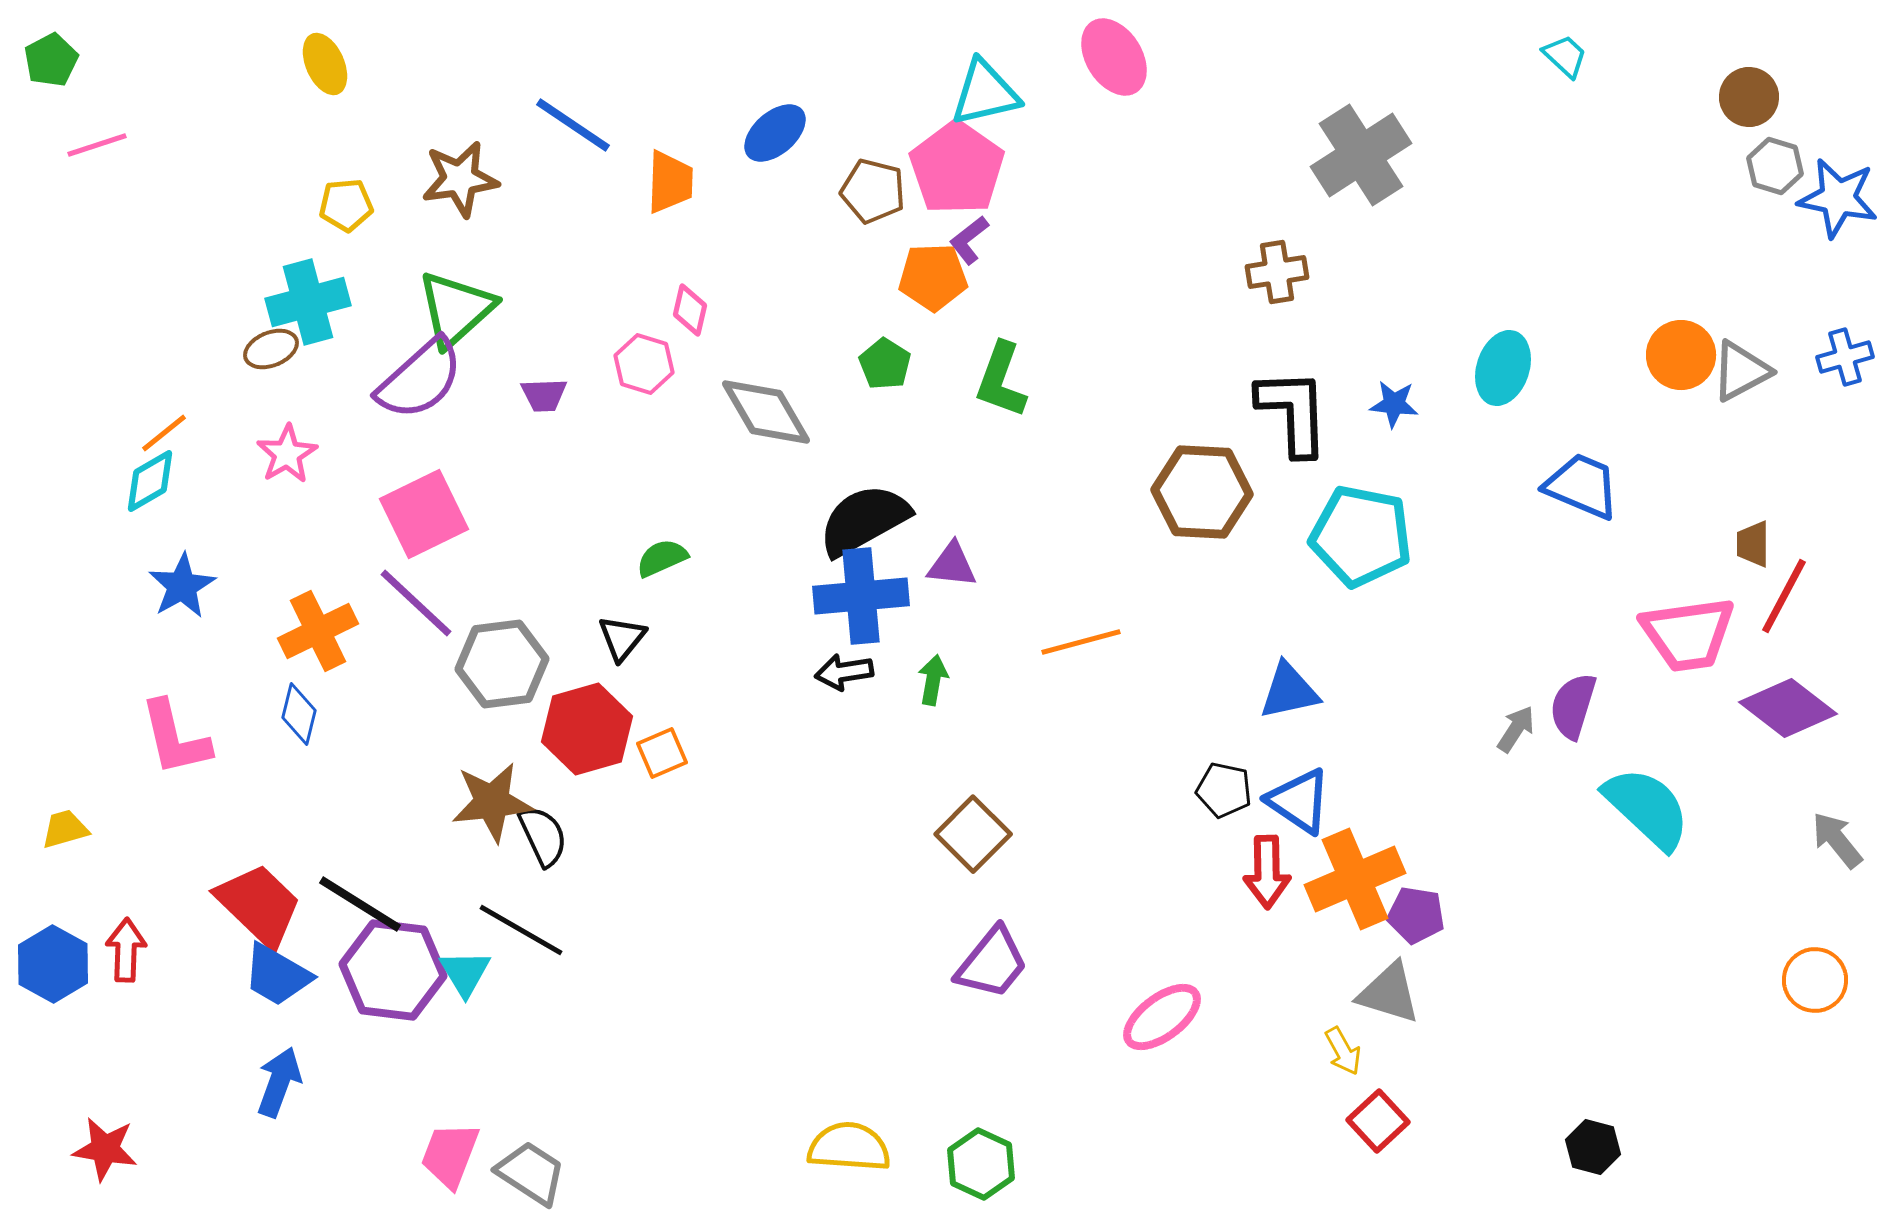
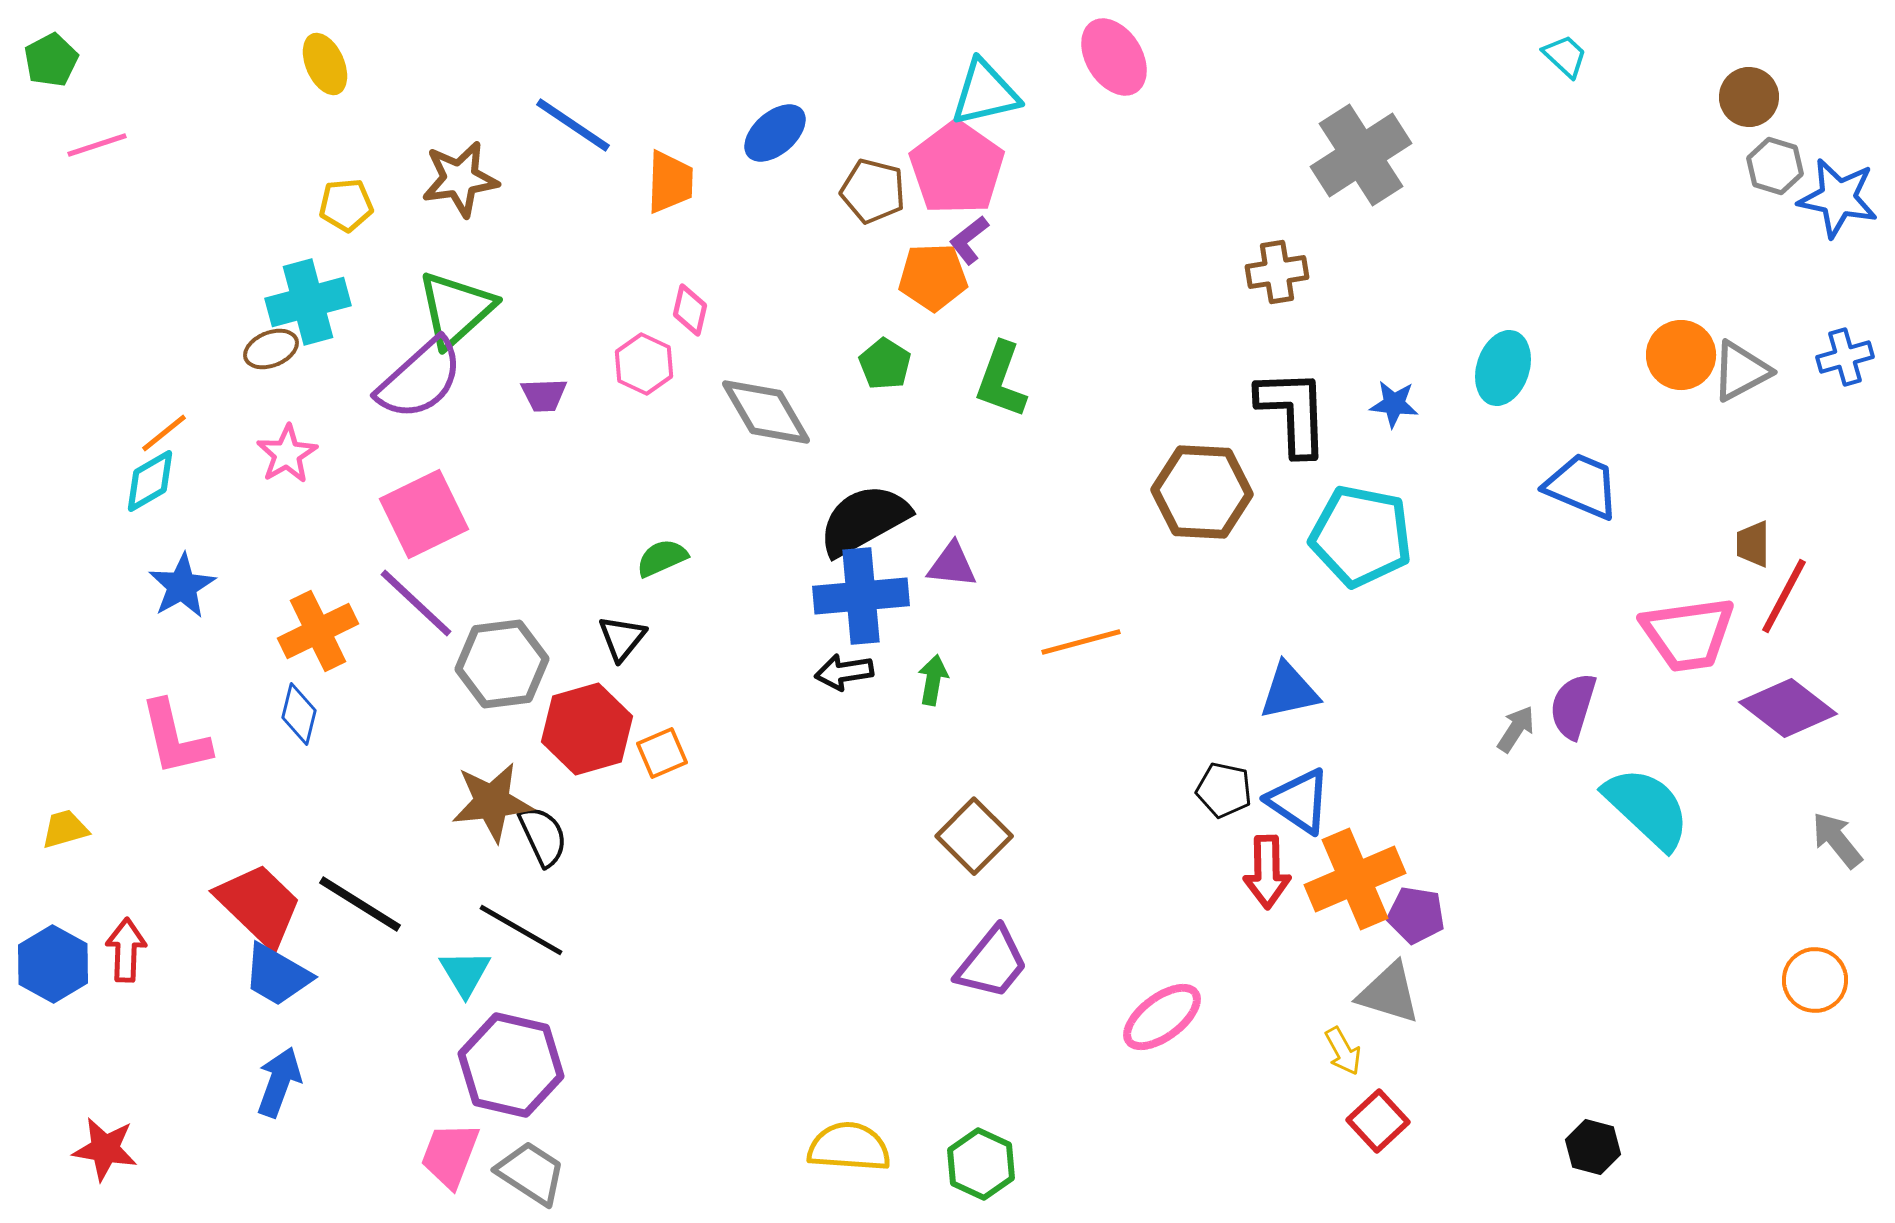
pink hexagon at (644, 364): rotated 8 degrees clockwise
brown square at (973, 834): moved 1 px right, 2 px down
purple hexagon at (393, 970): moved 118 px right, 95 px down; rotated 6 degrees clockwise
